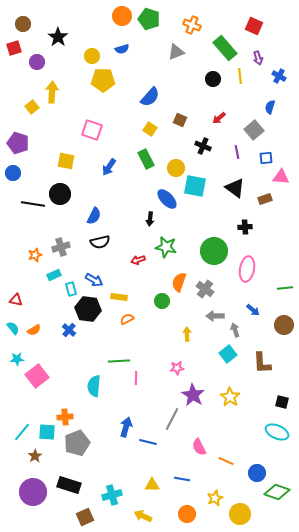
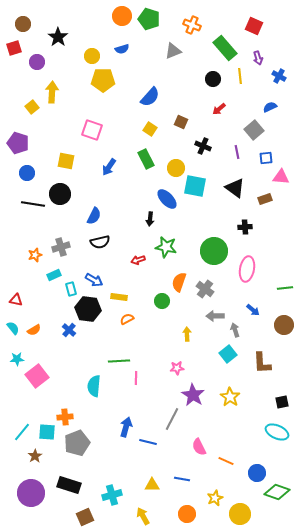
gray triangle at (176, 52): moved 3 px left, 1 px up
blue semicircle at (270, 107): rotated 48 degrees clockwise
red arrow at (219, 118): moved 9 px up
brown square at (180, 120): moved 1 px right, 2 px down
blue circle at (13, 173): moved 14 px right
black square at (282, 402): rotated 24 degrees counterclockwise
purple circle at (33, 492): moved 2 px left, 1 px down
yellow arrow at (143, 516): rotated 36 degrees clockwise
